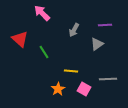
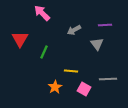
gray arrow: rotated 32 degrees clockwise
red triangle: rotated 18 degrees clockwise
gray triangle: rotated 32 degrees counterclockwise
green line: rotated 56 degrees clockwise
orange star: moved 3 px left, 2 px up
